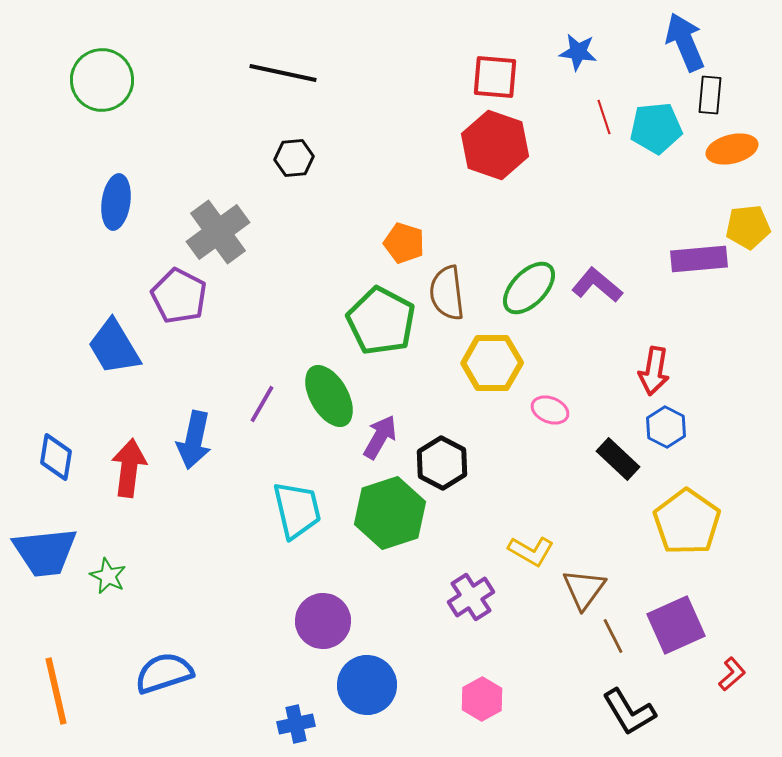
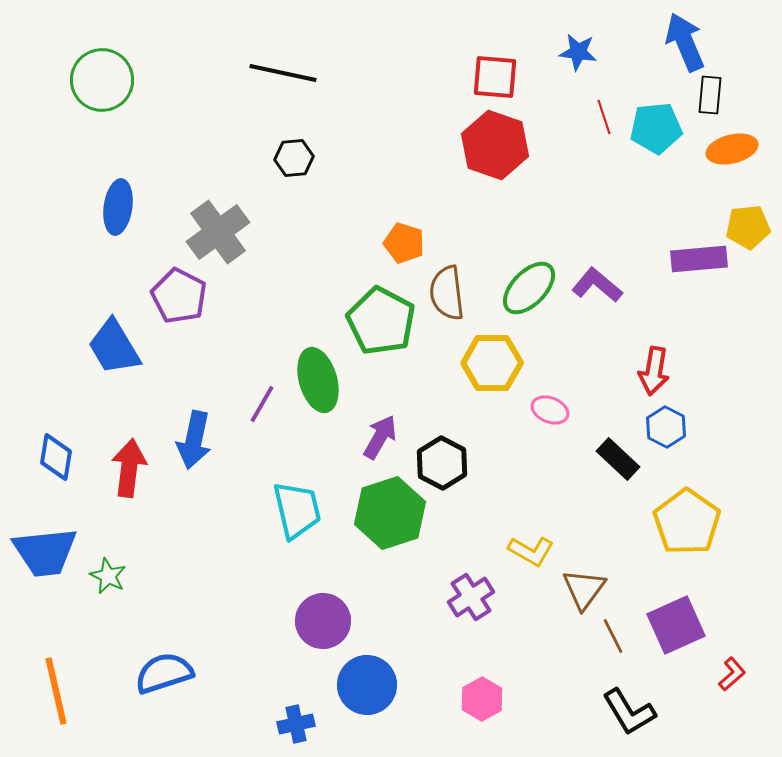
blue ellipse at (116, 202): moved 2 px right, 5 px down
green ellipse at (329, 396): moved 11 px left, 16 px up; rotated 14 degrees clockwise
